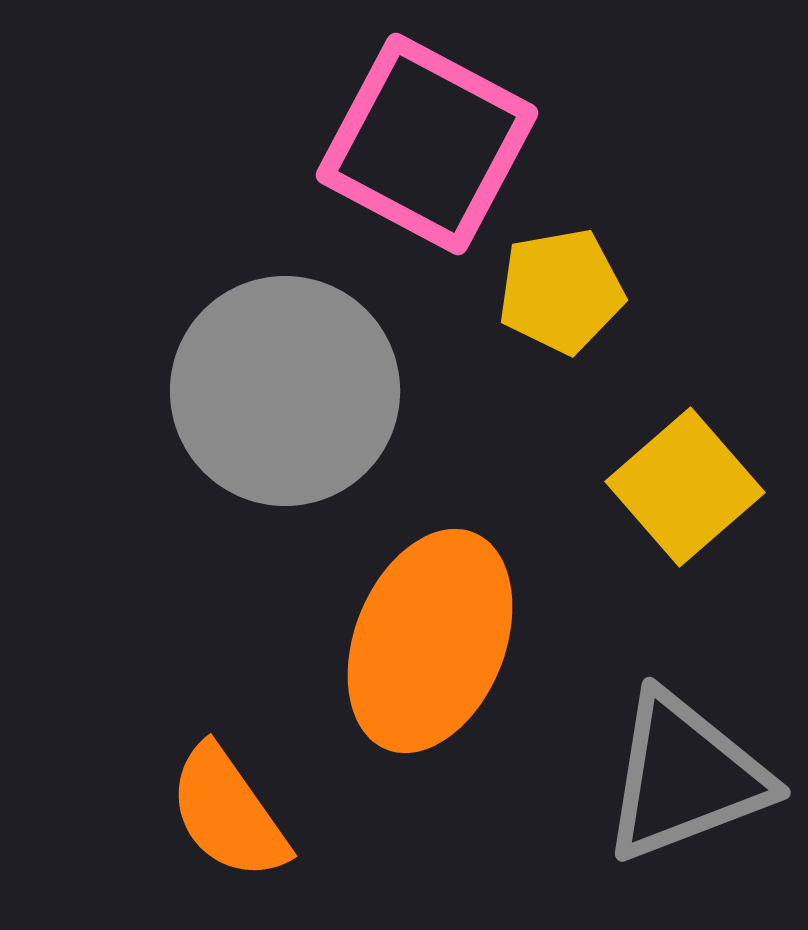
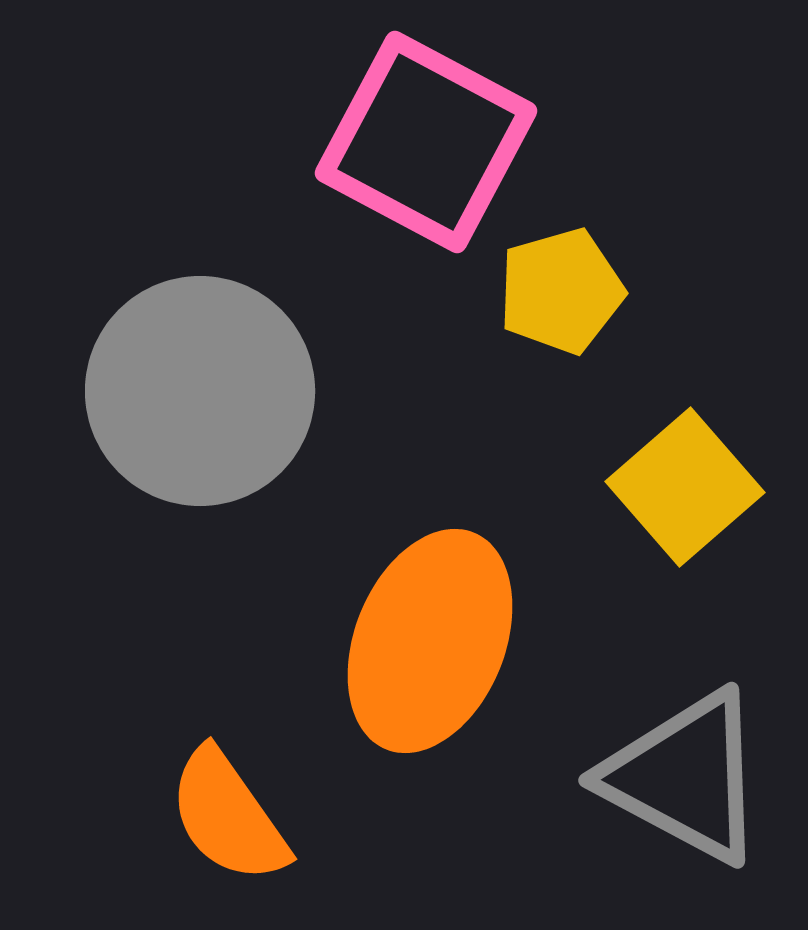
pink square: moved 1 px left, 2 px up
yellow pentagon: rotated 6 degrees counterclockwise
gray circle: moved 85 px left
gray triangle: rotated 49 degrees clockwise
orange semicircle: moved 3 px down
